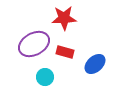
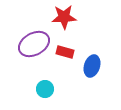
red star: moved 1 px up
blue ellipse: moved 3 px left, 2 px down; rotated 30 degrees counterclockwise
cyan circle: moved 12 px down
